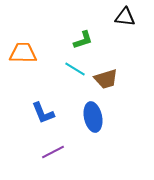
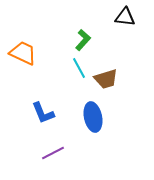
green L-shape: rotated 30 degrees counterclockwise
orange trapezoid: rotated 24 degrees clockwise
cyan line: moved 4 px right, 1 px up; rotated 30 degrees clockwise
purple line: moved 1 px down
